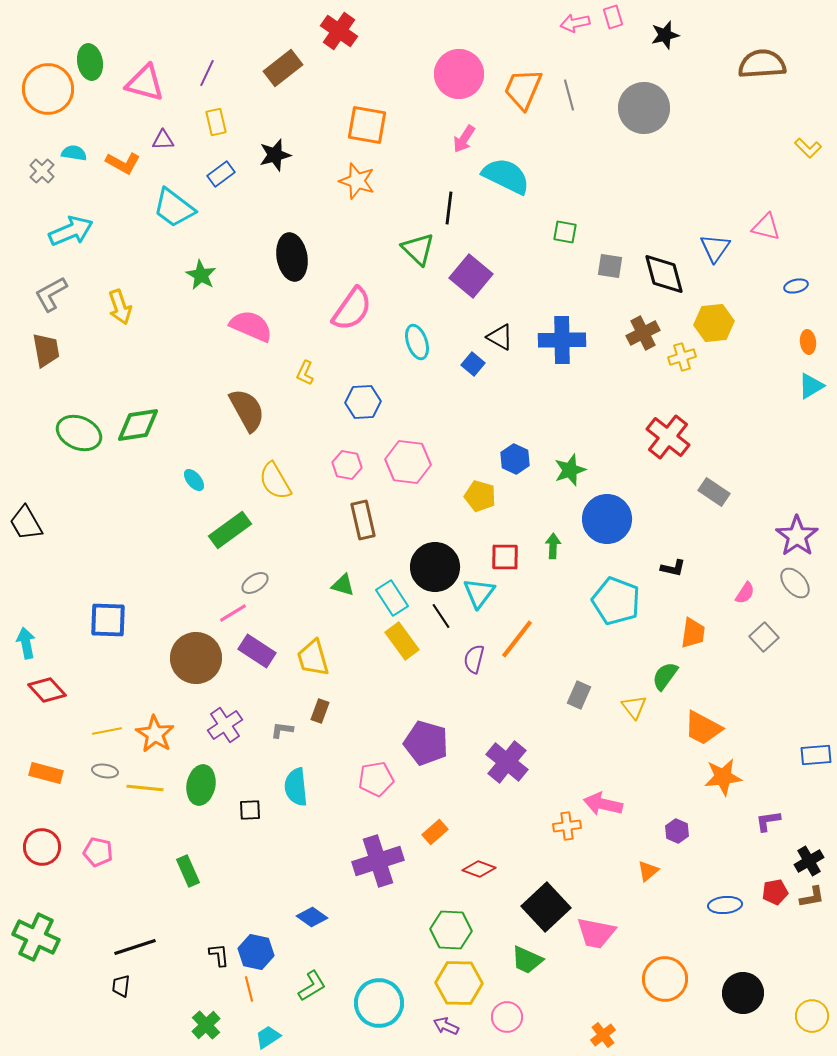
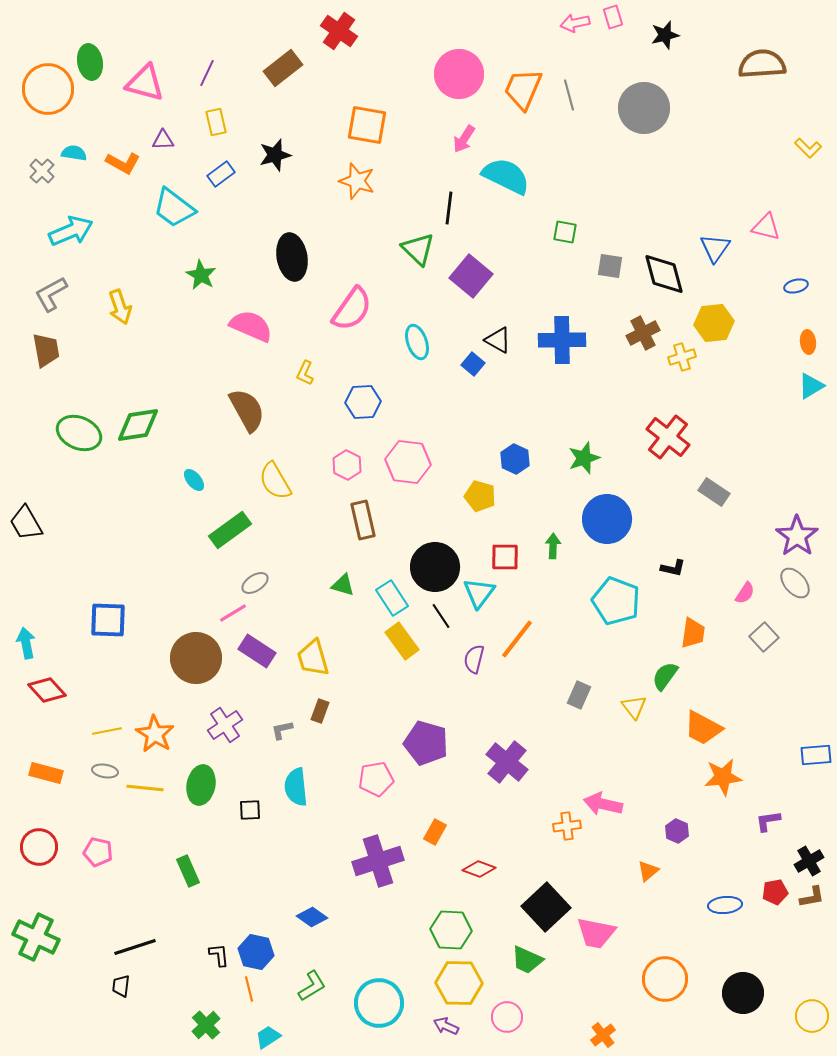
black triangle at (500, 337): moved 2 px left, 3 px down
pink hexagon at (347, 465): rotated 16 degrees clockwise
green star at (570, 470): moved 14 px right, 12 px up
gray L-shape at (282, 730): rotated 20 degrees counterclockwise
orange rectangle at (435, 832): rotated 20 degrees counterclockwise
red circle at (42, 847): moved 3 px left
